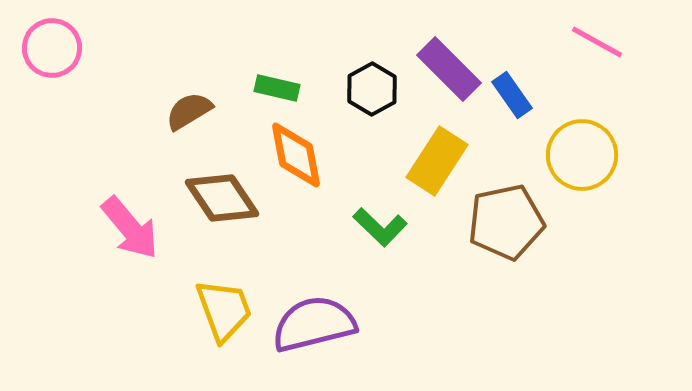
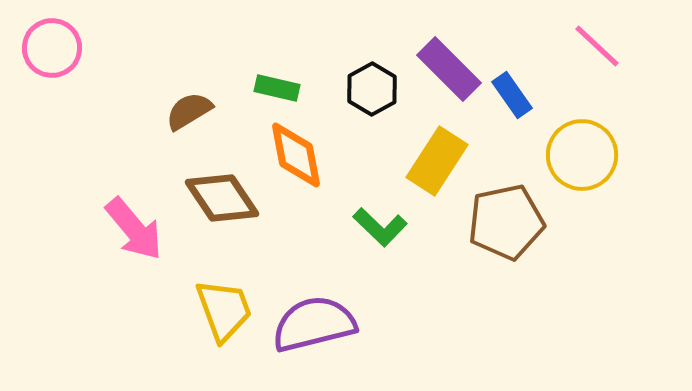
pink line: moved 4 px down; rotated 14 degrees clockwise
pink arrow: moved 4 px right, 1 px down
